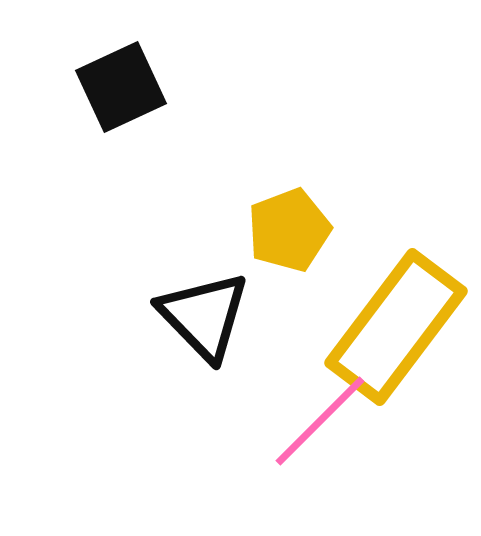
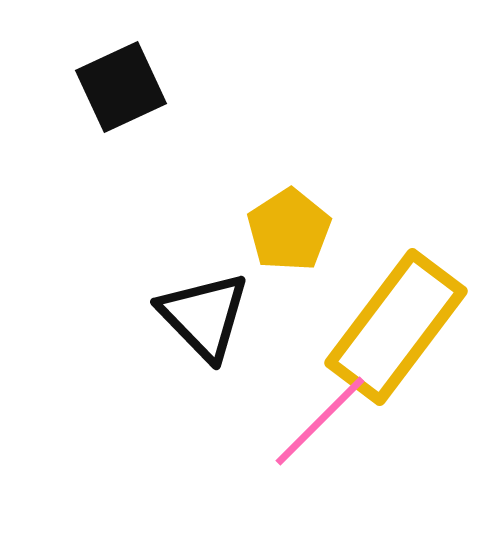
yellow pentagon: rotated 12 degrees counterclockwise
